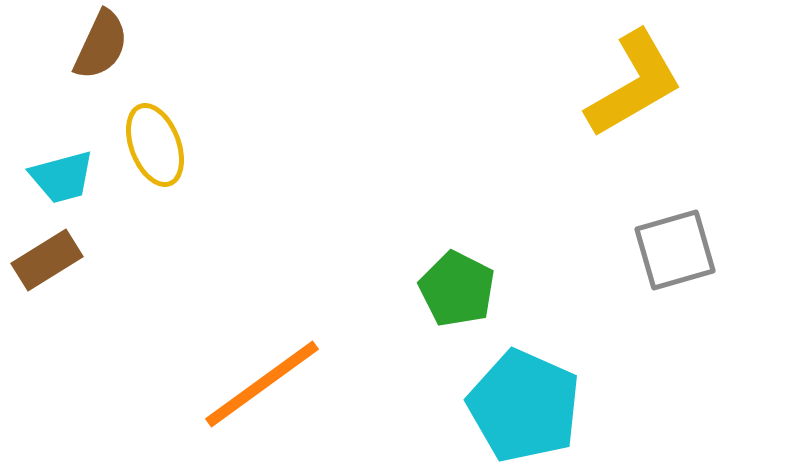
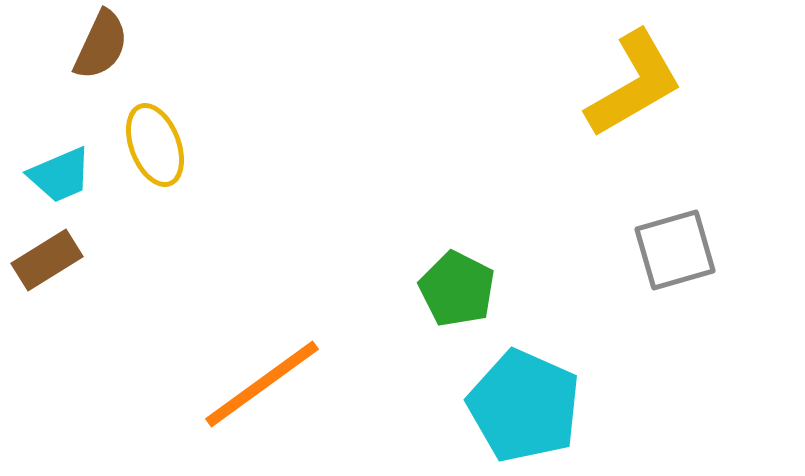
cyan trapezoid: moved 2 px left, 2 px up; rotated 8 degrees counterclockwise
